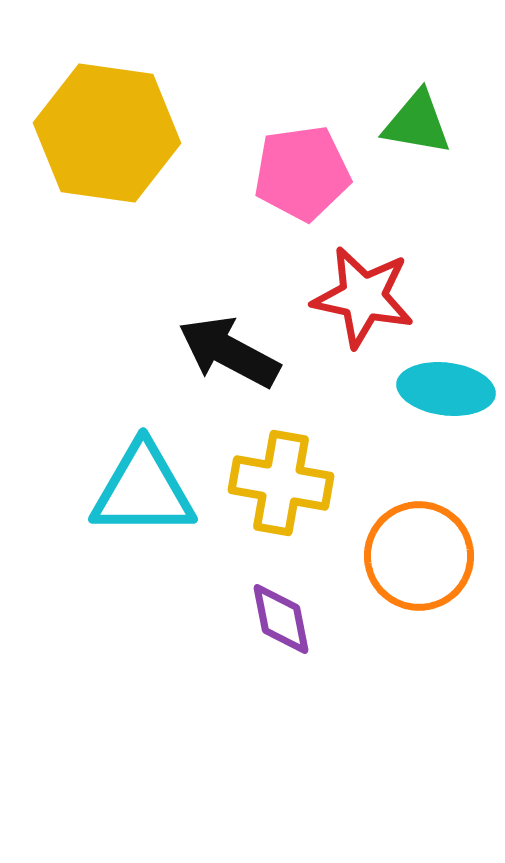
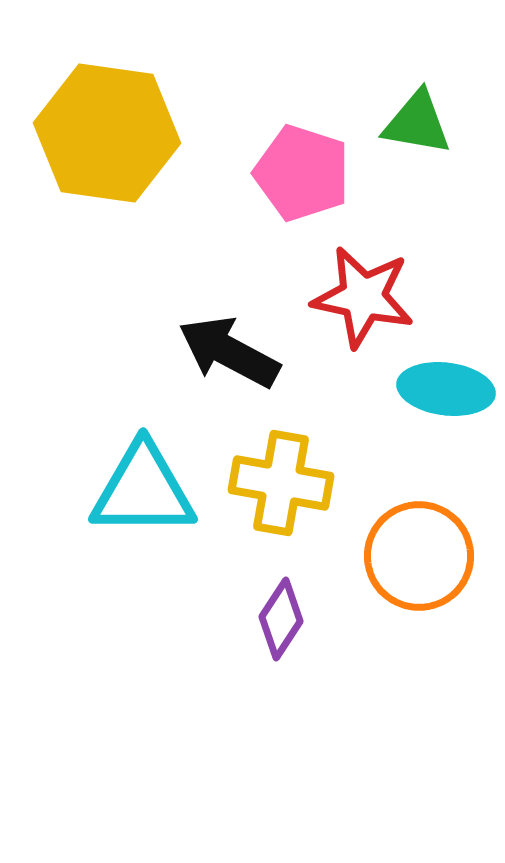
pink pentagon: rotated 26 degrees clockwise
purple diamond: rotated 44 degrees clockwise
